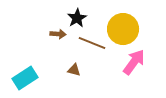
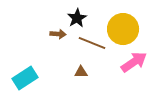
pink arrow: rotated 20 degrees clockwise
brown triangle: moved 7 px right, 2 px down; rotated 16 degrees counterclockwise
